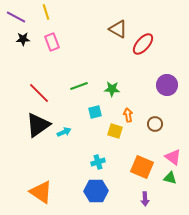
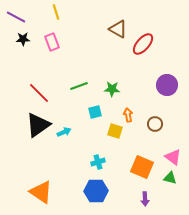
yellow line: moved 10 px right
